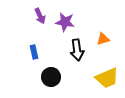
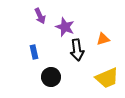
purple star: moved 5 px down; rotated 12 degrees clockwise
